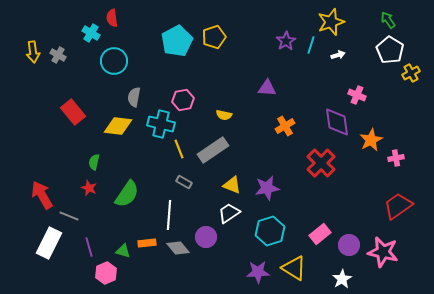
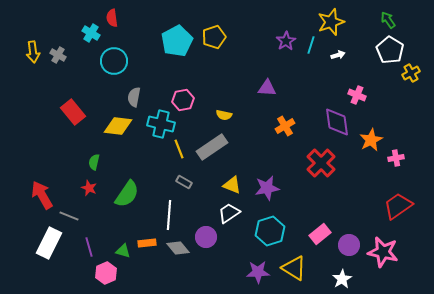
gray rectangle at (213, 150): moved 1 px left, 3 px up
